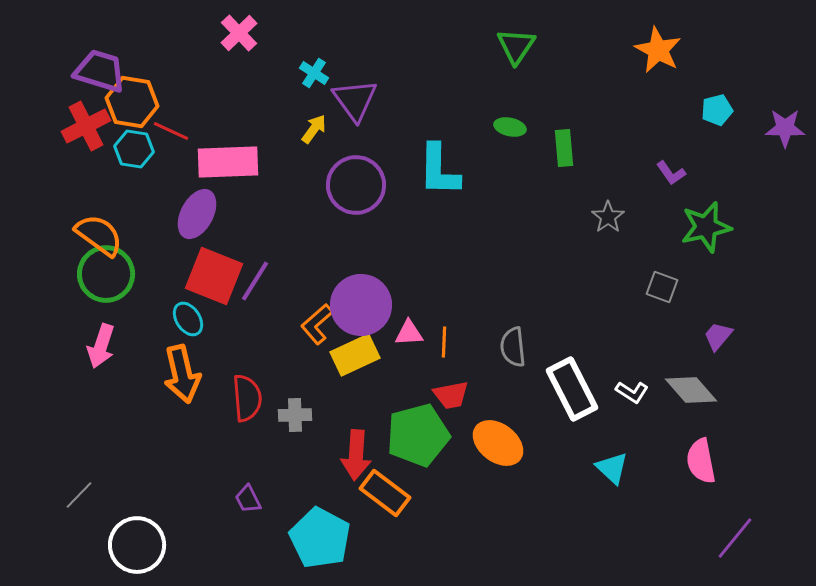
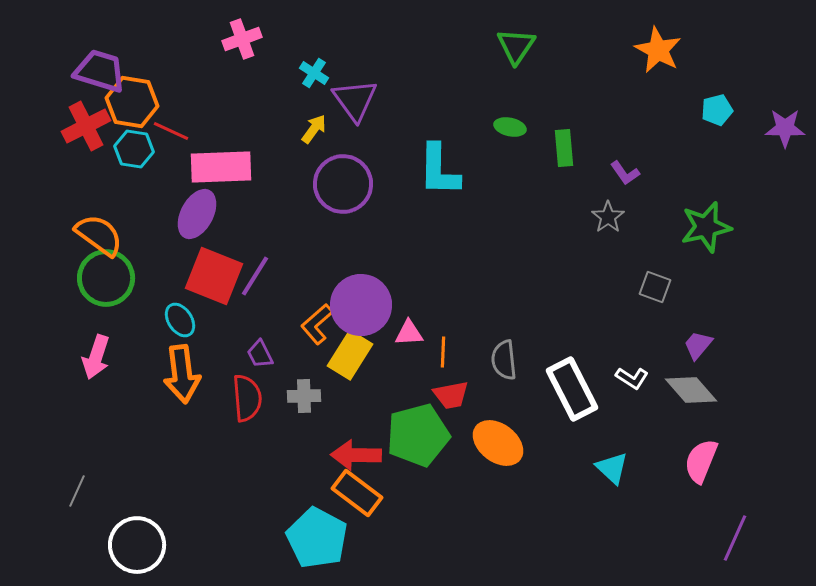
pink cross at (239, 33): moved 3 px right, 6 px down; rotated 24 degrees clockwise
pink rectangle at (228, 162): moved 7 px left, 5 px down
purple L-shape at (671, 173): moved 46 px left
purple circle at (356, 185): moved 13 px left, 1 px up
green circle at (106, 274): moved 4 px down
purple line at (255, 281): moved 5 px up
gray square at (662, 287): moved 7 px left
cyan ellipse at (188, 319): moved 8 px left, 1 px down
purple trapezoid at (718, 336): moved 20 px left, 9 px down
orange line at (444, 342): moved 1 px left, 10 px down
pink arrow at (101, 346): moved 5 px left, 11 px down
gray semicircle at (513, 347): moved 9 px left, 13 px down
yellow rectangle at (355, 355): moved 5 px left; rotated 33 degrees counterclockwise
orange arrow at (182, 374): rotated 6 degrees clockwise
white L-shape at (632, 392): moved 14 px up
gray cross at (295, 415): moved 9 px right, 19 px up
red arrow at (356, 455): rotated 87 degrees clockwise
pink semicircle at (701, 461): rotated 33 degrees clockwise
orange rectangle at (385, 493): moved 28 px left
gray line at (79, 495): moved 2 px left, 4 px up; rotated 20 degrees counterclockwise
purple trapezoid at (248, 499): moved 12 px right, 145 px up
cyan pentagon at (320, 538): moved 3 px left
purple line at (735, 538): rotated 15 degrees counterclockwise
